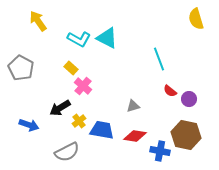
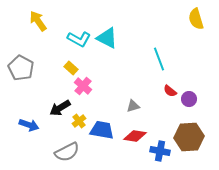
brown hexagon: moved 3 px right, 2 px down; rotated 16 degrees counterclockwise
